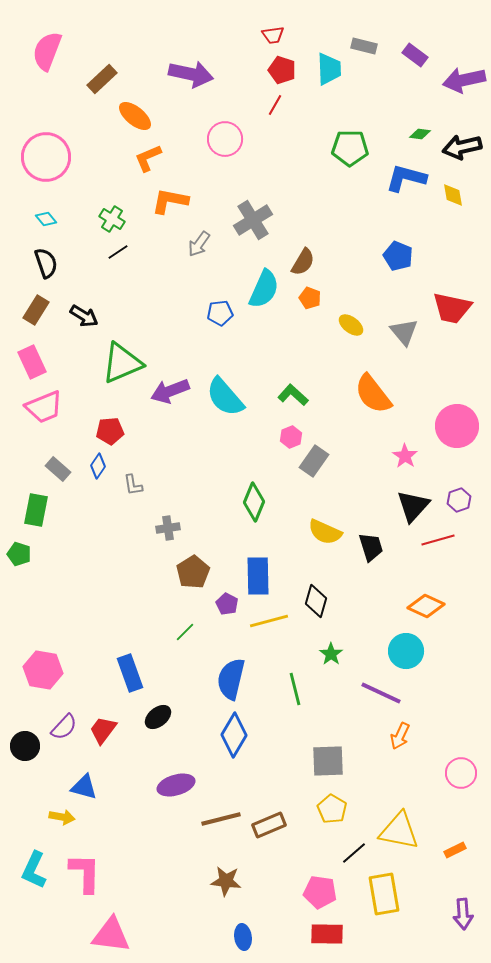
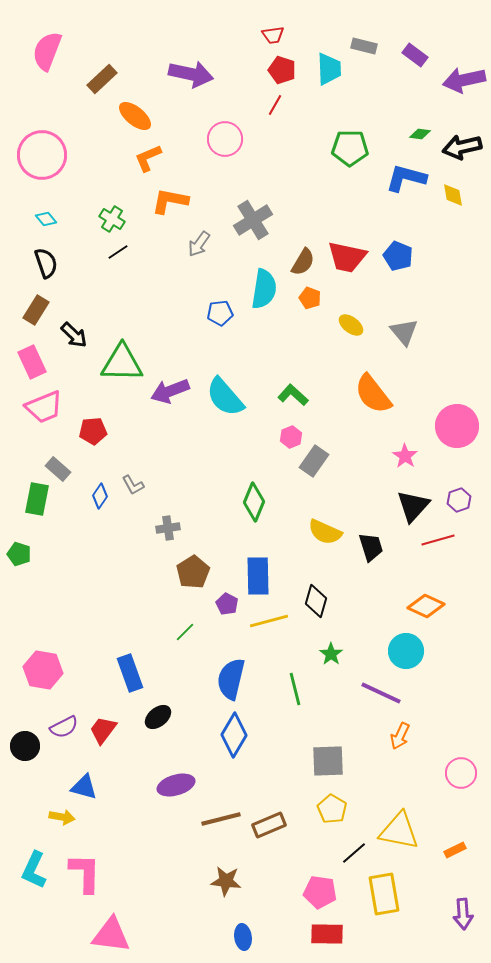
pink circle at (46, 157): moved 4 px left, 2 px up
cyan semicircle at (264, 289): rotated 15 degrees counterclockwise
red trapezoid at (452, 308): moved 105 px left, 51 px up
black arrow at (84, 316): moved 10 px left, 19 px down; rotated 12 degrees clockwise
green triangle at (122, 363): rotated 24 degrees clockwise
red pentagon at (110, 431): moved 17 px left
blue diamond at (98, 466): moved 2 px right, 30 px down
gray L-shape at (133, 485): rotated 20 degrees counterclockwise
green rectangle at (36, 510): moved 1 px right, 11 px up
purple semicircle at (64, 727): rotated 20 degrees clockwise
